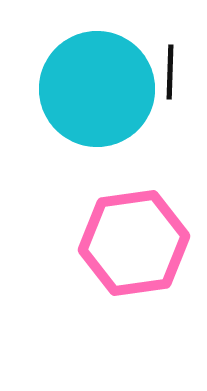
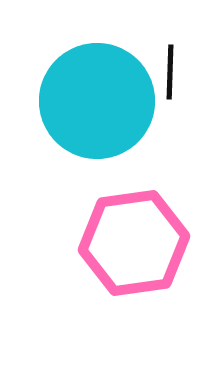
cyan circle: moved 12 px down
